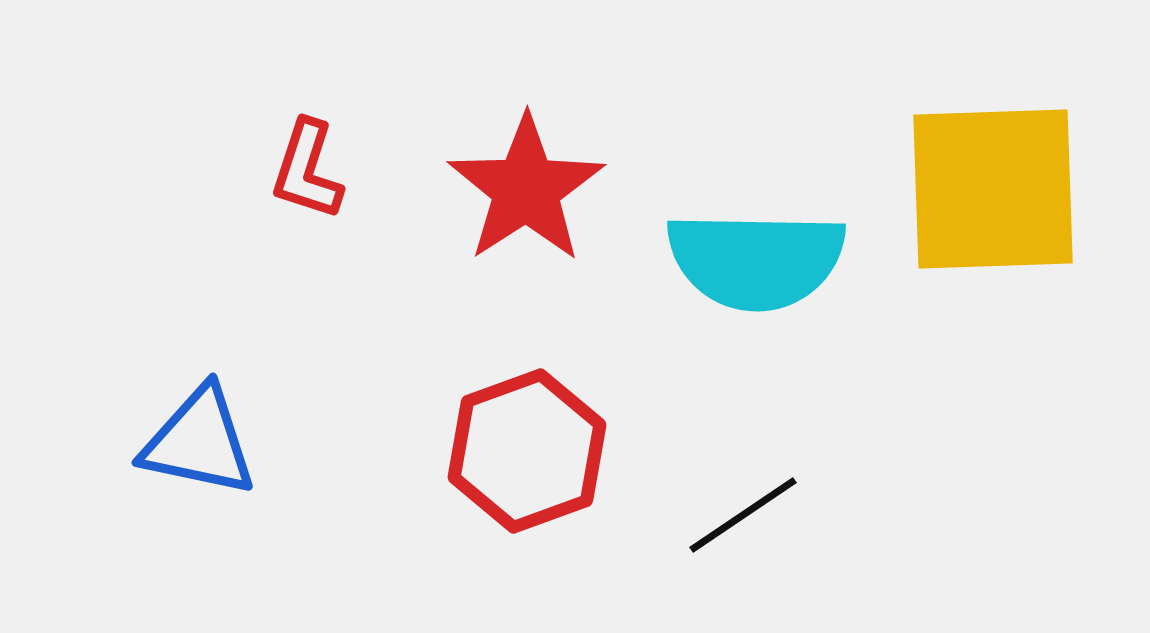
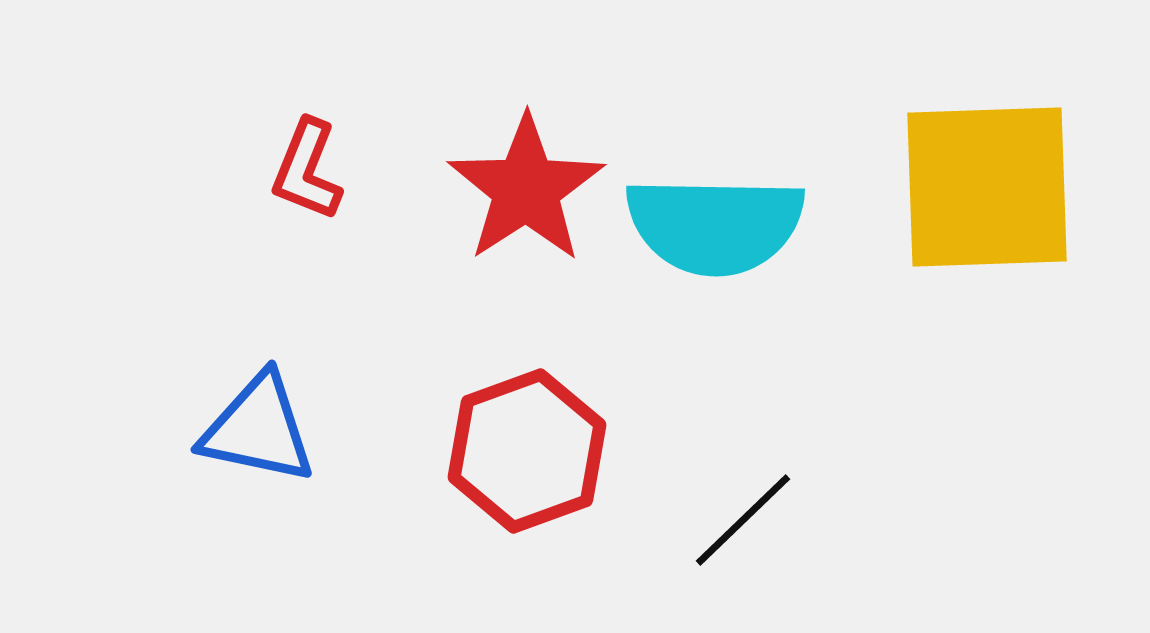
red L-shape: rotated 4 degrees clockwise
yellow square: moved 6 px left, 2 px up
cyan semicircle: moved 41 px left, 35 px up
blue triangle: moved 59 px right, 13 px up
black line: moved 5 px down; rotated 10 degrees counterclockwise
